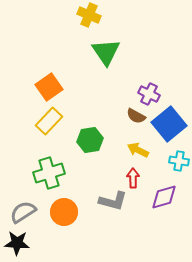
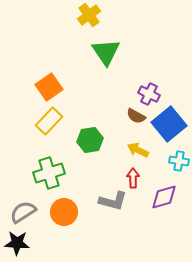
yellow cross: rotated 30 degrees clockwise
